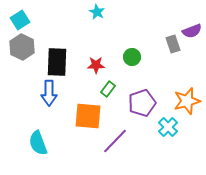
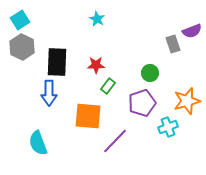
cyan star: moved 7 px down
green circle: moved 18 px right, 16 px down
green rectangle: moved 3 px up
cyan cross: rotated 24 degrees clockwise
